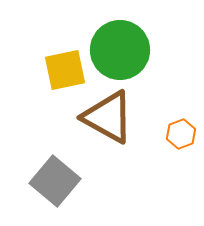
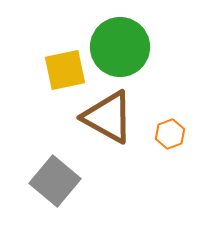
green circle: moved 3 px up
orange hexagon: moved 11 px left
